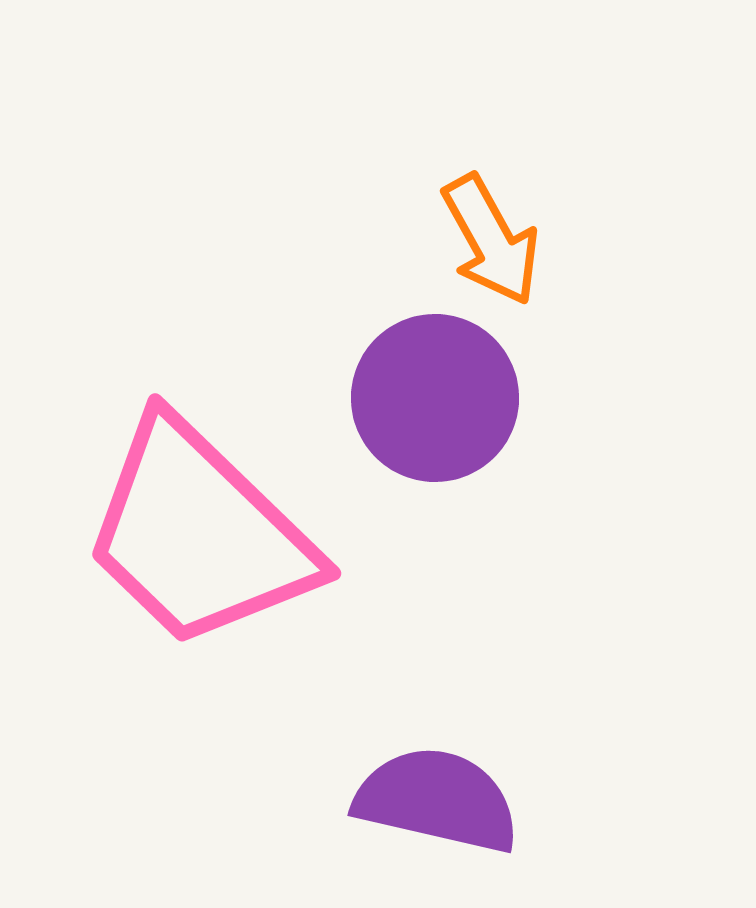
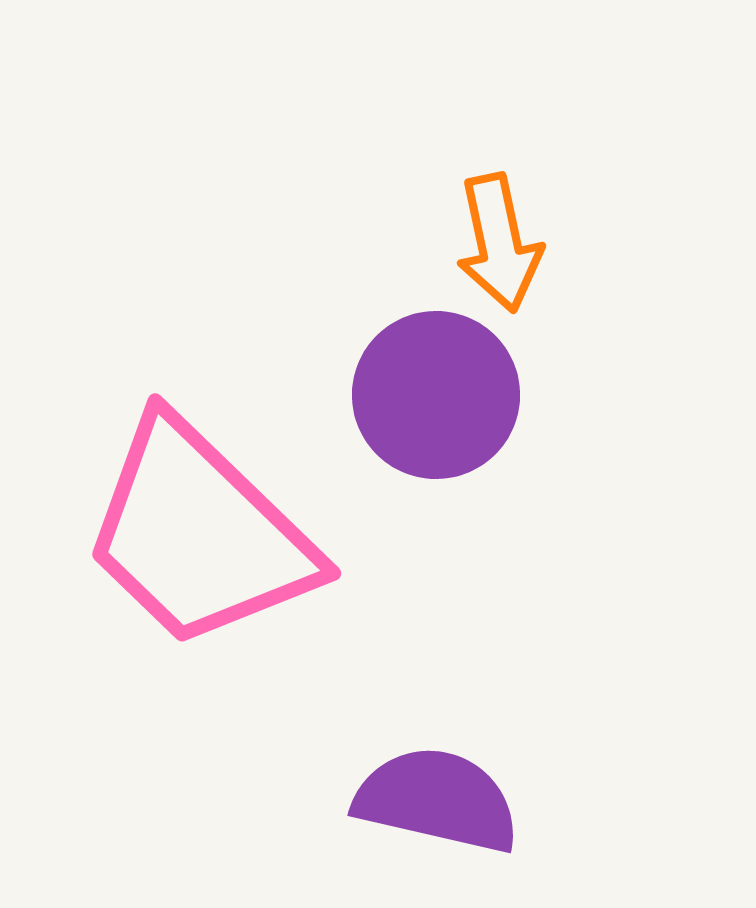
orange arrow: moved 8 px right, 3 px down; rotated 17 degrees clockwise
purple circle: moved 1 px right, 3 px up
